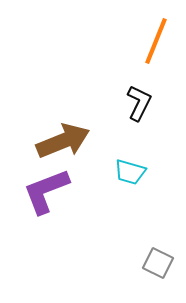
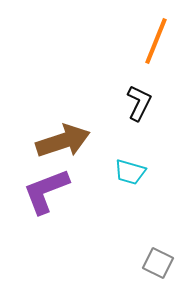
brown arrow: rotated 4 degrees clockwise
